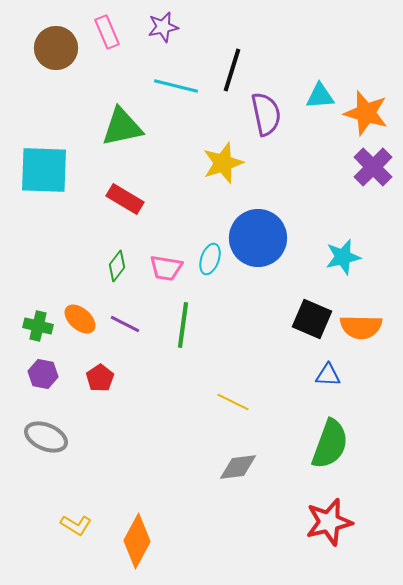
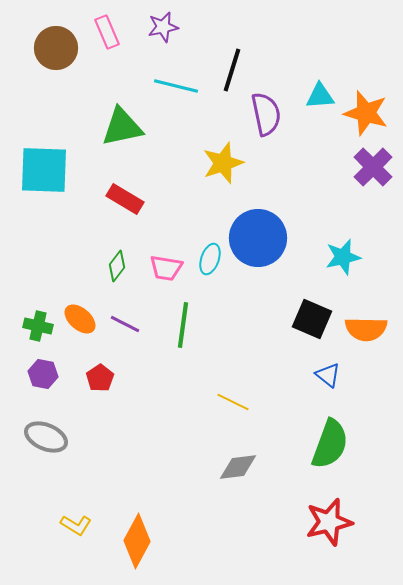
orange semicircle: moved 5 px right, 2 px down
blue triangle: rotated 36 degrees clockwise
